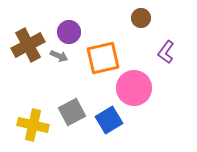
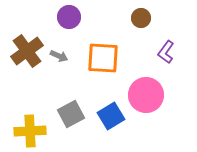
purple circle: moved 15 px up
brown cross: moved 1 px left, 6 px down; rotated 8 degrees counterclockwise
orange square: rotated 16 degrees clockwise
pink circle: moved 12 px right, 7 px down
gray square: moved 1 px left, 2 px down
blue square: moved 2 px right, 4 px up
yellow cross: moved 3 px left, 6 px down; rotated 16 degrees counterclockwise
